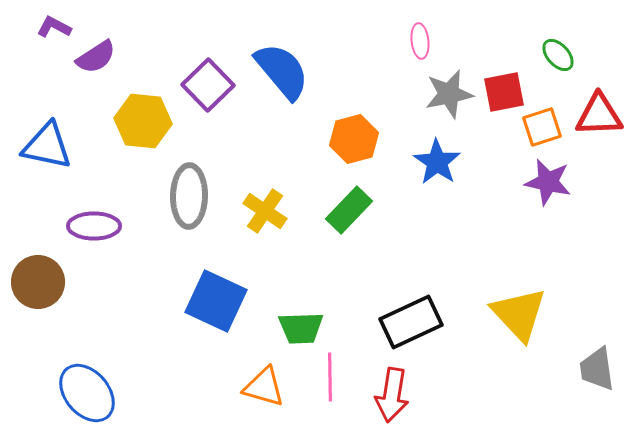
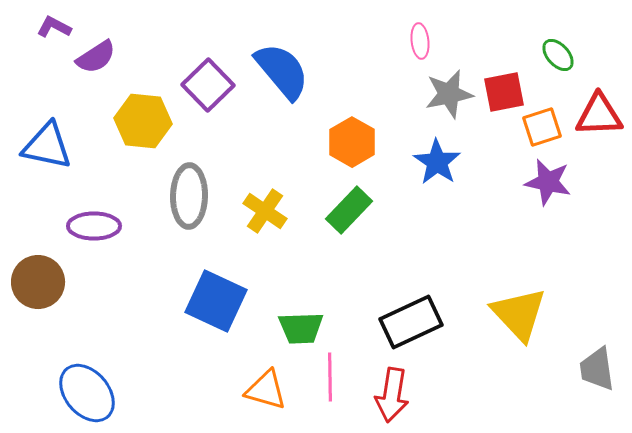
orange hexagon: moved 2 px left, 3 px down; rotated 15 degrees counterclockwise
orange triangle: moved 2 px right, 3 px down
